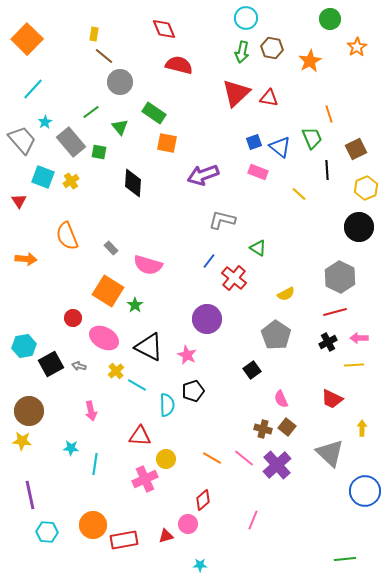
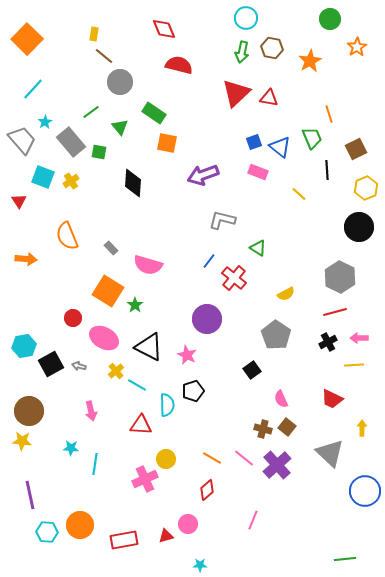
red triangle at (140, 436): moved 1 px right, 11 px up
red diamond at (203, 500): moved 4 px right, 10 px up
orange circle at (93, 525): moved 13 px left
